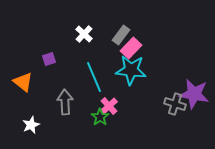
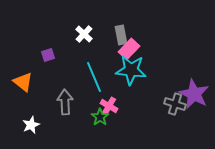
gray rectangle: rotated 48 degrees counterclockwise
pink rectangle: moved 2 px left, 1 px down
purple square: moved 1 px left, 4 px up
purple star: rotated 16 degrees clockwise
pink cross: rotated 18 degrees counterclockwise
